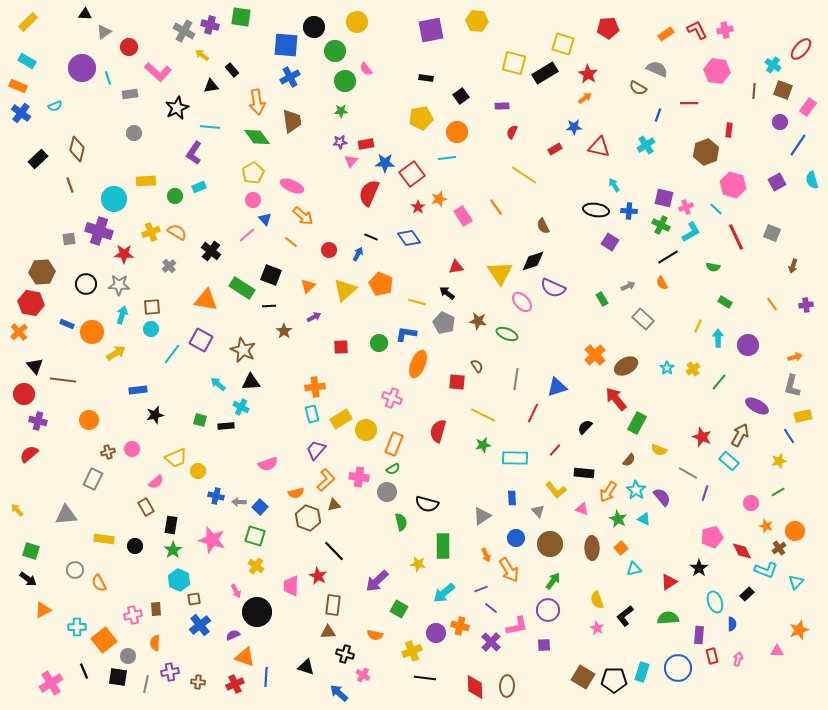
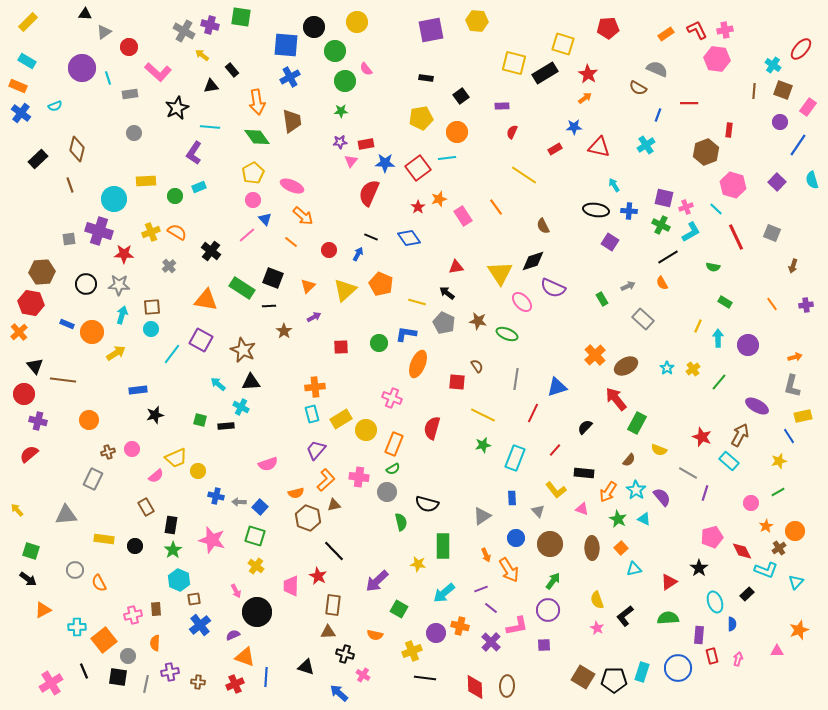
pink hexagon at (717, 71): moved 12 px up
red square at (412, 174): moved 6 px right, 6 px up
purple square at (777, 182): rotated 18 degrees counterclockwise
black square at (271, 275): moved 2 px right, 3 px down
red semicircle at (438, 431): moved 6 px left, 3 px up
cyan rectangle at (515, 458): rotated 70 degrees counterclockwise
pink semicircle at (156, 482): moved 6 px up
orange star at (766, 526): rotated 24 degrees clockwise
